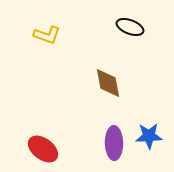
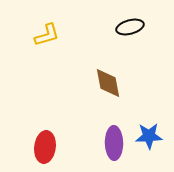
black ellipse: rotated 36 degrees counterclockwise
yellow L-shape: rotated 36 degrees counterclockwise
red ellipse: moved 2 px right, 2 px up; rotated 60 degrees clockwise
